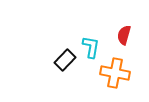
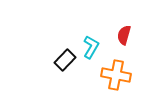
cyan L-shape: rotated 20 degrees clockwise
orange cross: moved 1 px right, 2 px down
